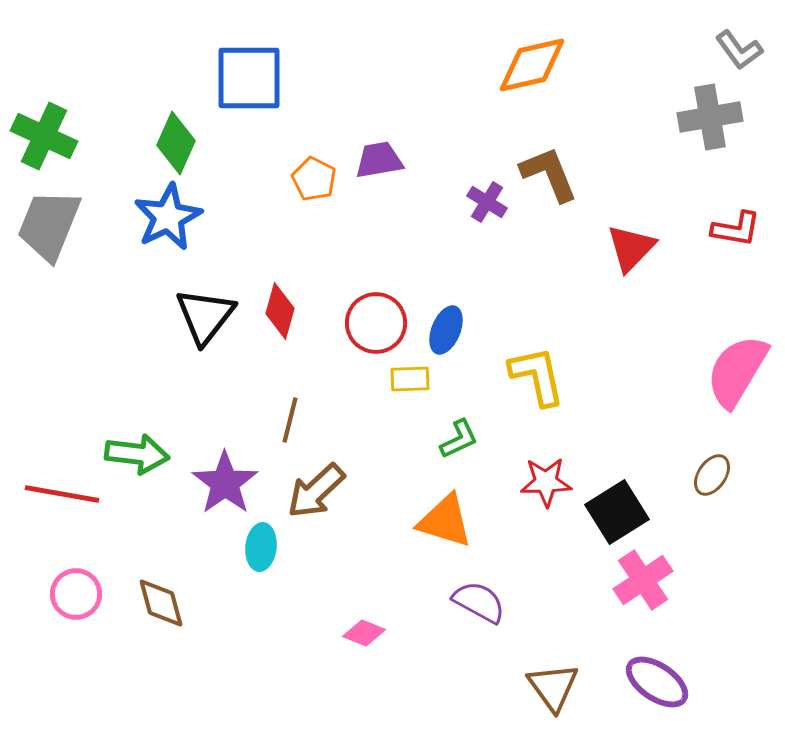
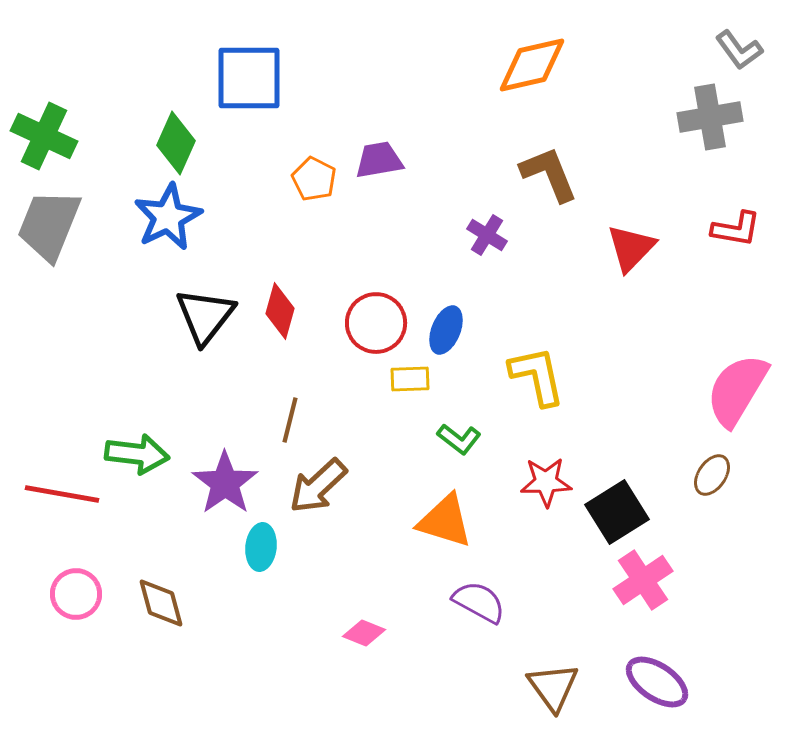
purple cross: moved 33 px down
pink semicircle: moved 19 px down
green L-shape: rotated 63 degrees clockwise
brown arrow: moved 2 px right, 5 px up
